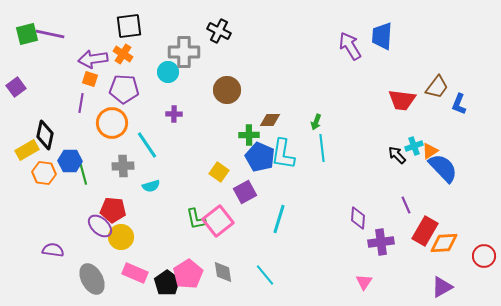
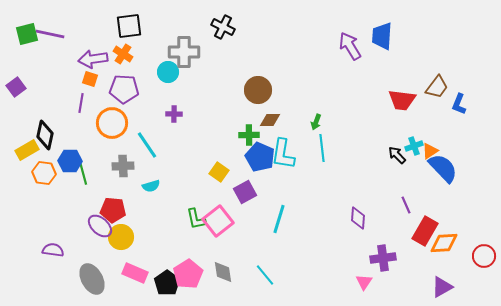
black cross at (219, 31): moved 4 px right, 4 px up
brown circle at (227, 90): moved 31 px right
purple cross at (381, 242): moved 2 px right, 16 px down
